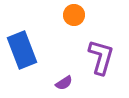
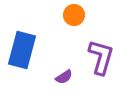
blue rectangle: rotated 36 degrees clockwise
purple semicircle: moved 6 px up
